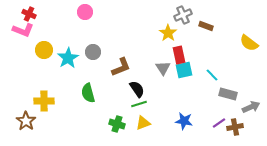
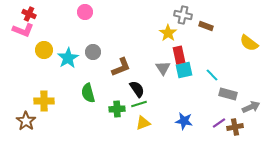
gray cross: rotated 36 degrees clockwise
green cross: moved 15 px up; rotated 21 degrees counterclockwise
